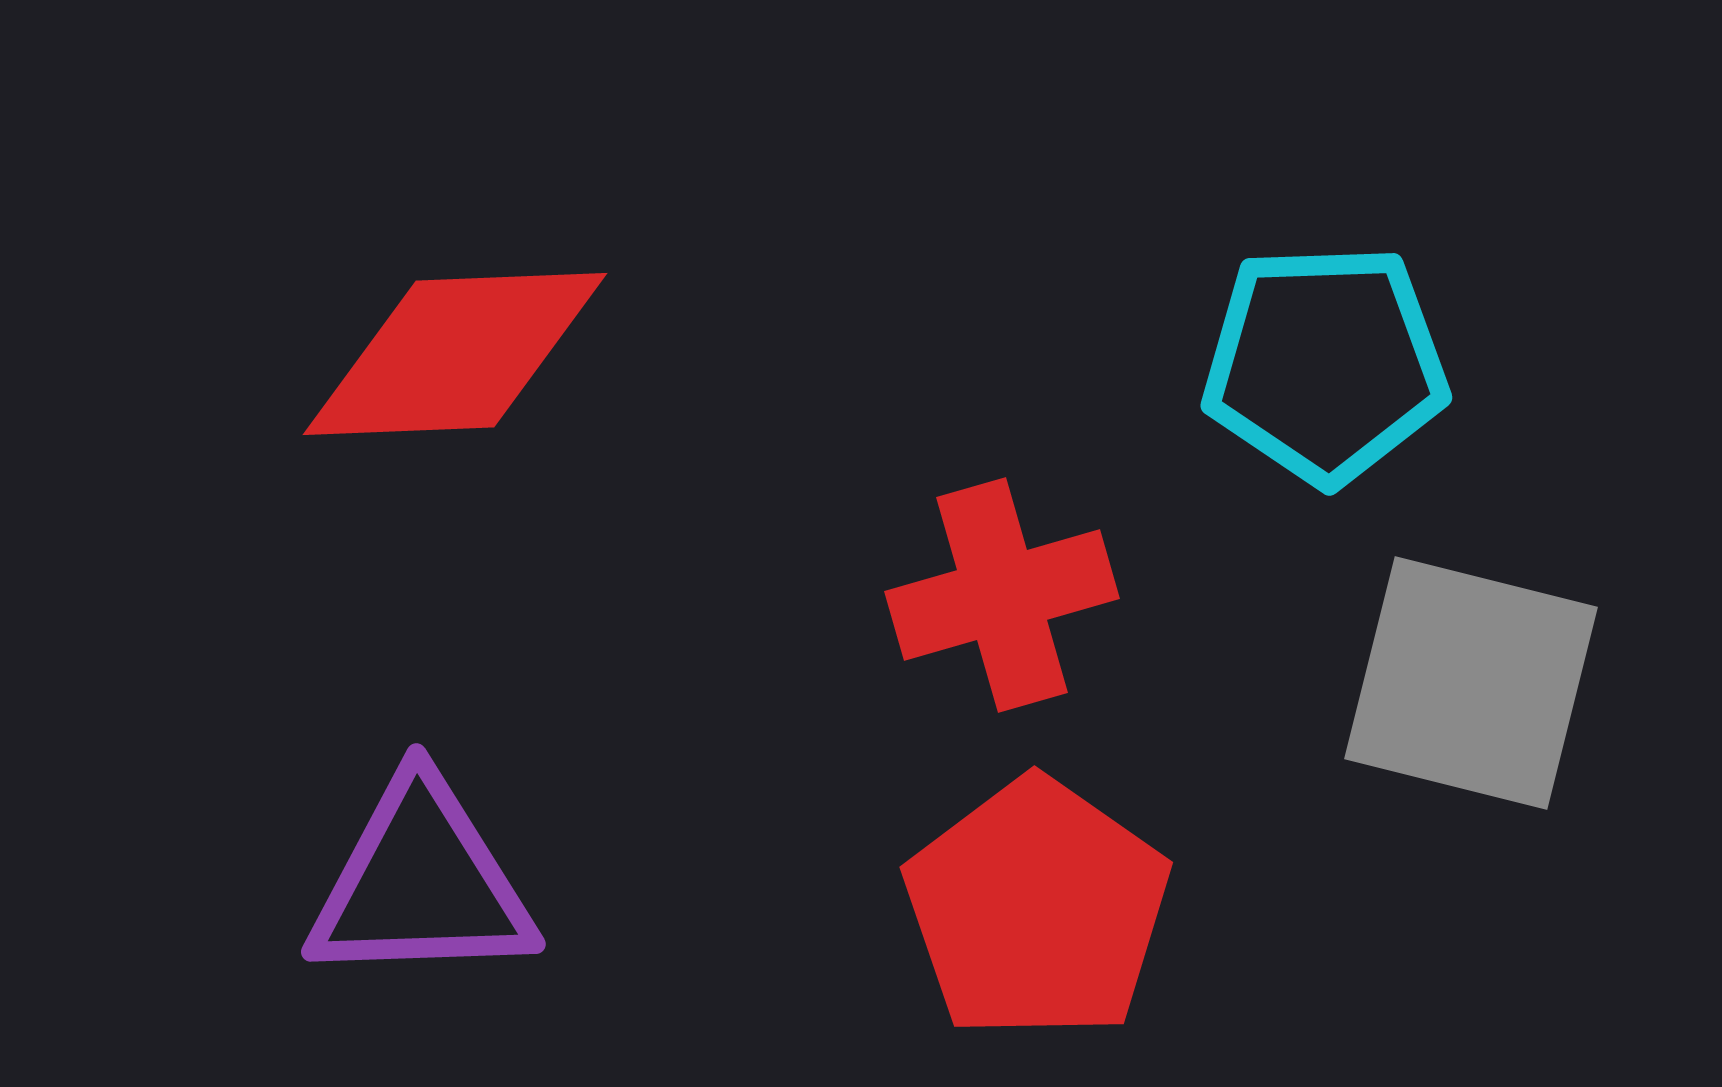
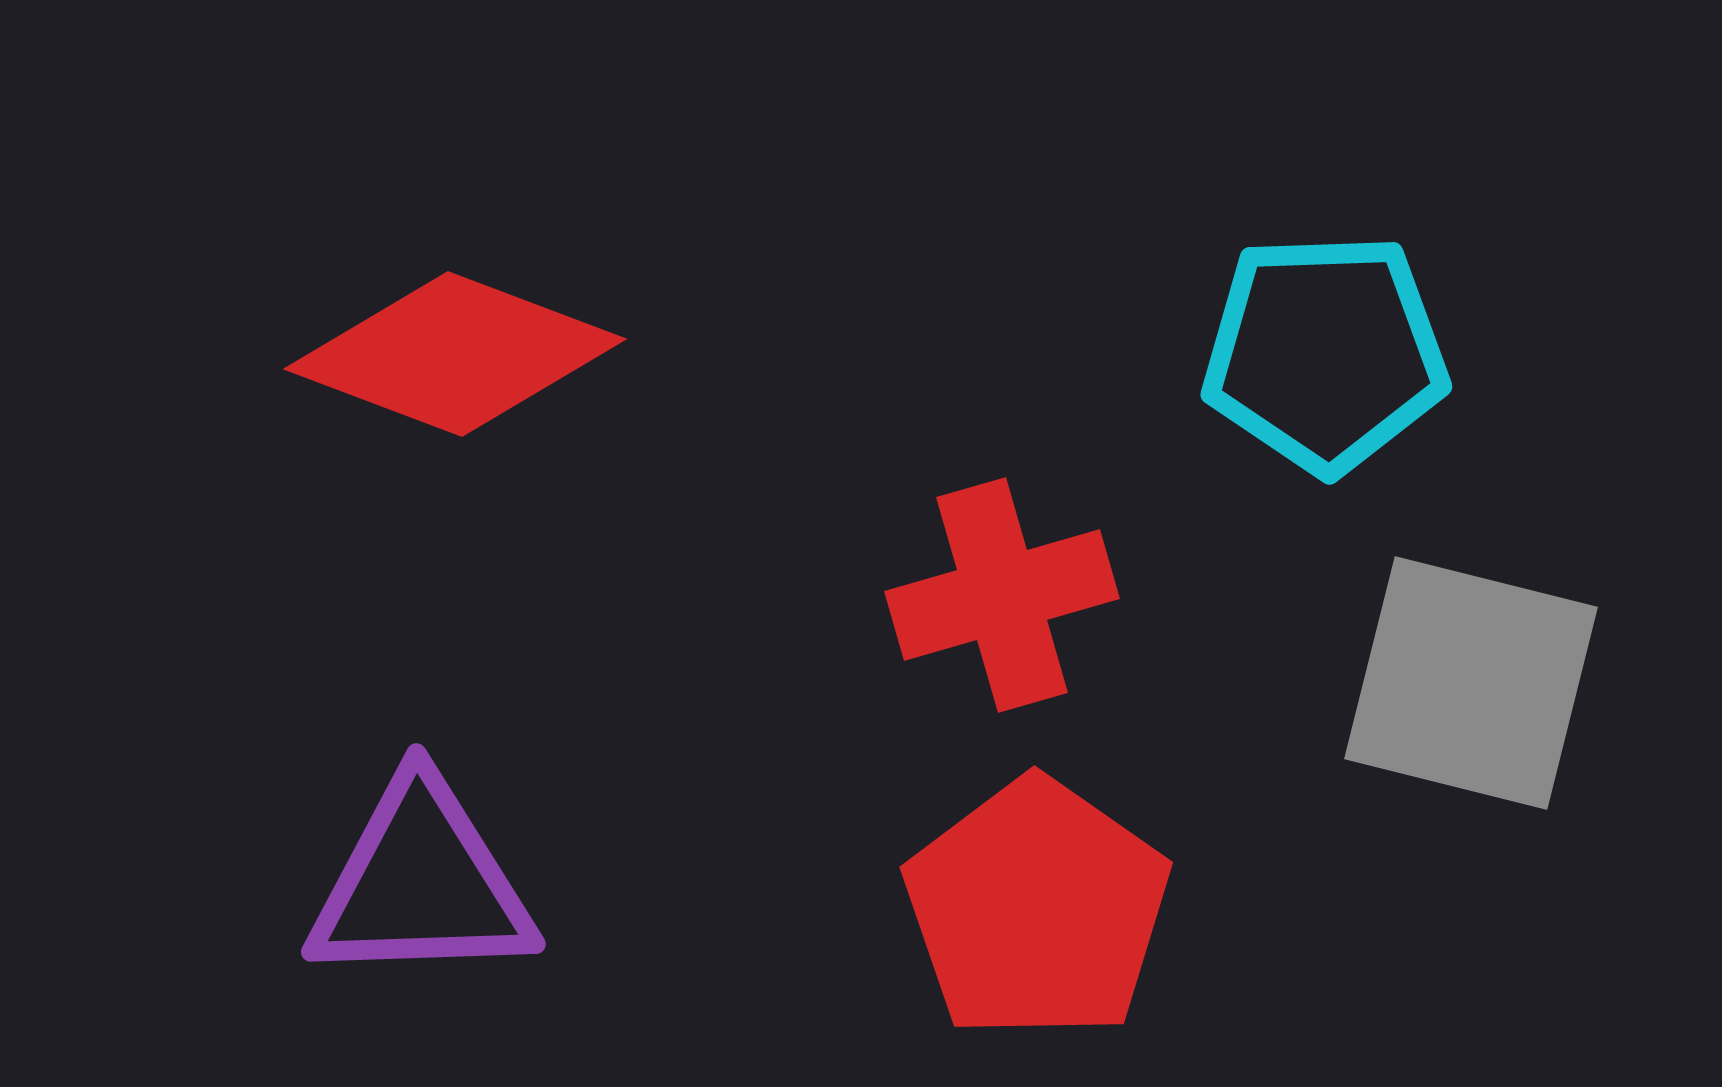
red diamond: rotated 23 degrees clockwise
cyan pentagon: moved 11 px up
